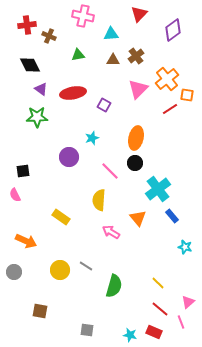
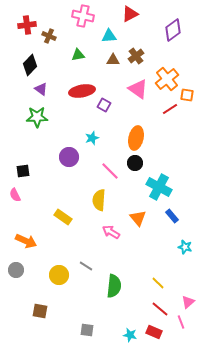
red triangle at (139, 14): moved 9 px left; rotated 18 degrees clockwise
cyan triangle at (111, 34): moved 2 px left, 2 px down
black diamond at (30, 65): rotated 70 degrees clockwise
pink triangle at (138, 89): rotated 40 degrees counterclockwise
red ellipse at (73, 93): moved 9 px right, 2 px up
cyan cross at (158, 189): moved 1 px right, 2 px up; rotated 25 degrees counterclockwise
yellow rectangle at (61, 217): moved 2 px right
yellow circle at (60, 270): moved 1 px left, 5 px down
gray circle at (14, 272): moved 2 px right, 2 px up
green semicircle at (114, 286): rotated 10 degrees counterclockwise
